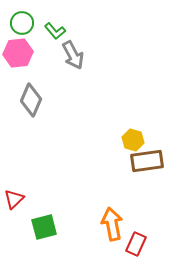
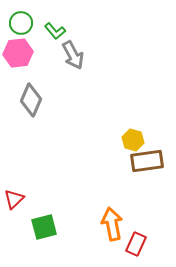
green circle: moved 1 px left
